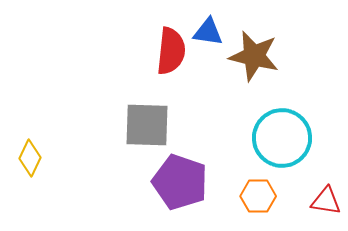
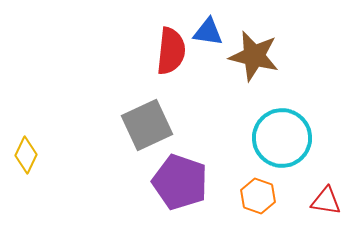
gray square: rotated 27 degrees counterclockwise
yellow diamond: moved 4 px left, 3 px up
orange hexagon: rotated 20 degrees clockwise
